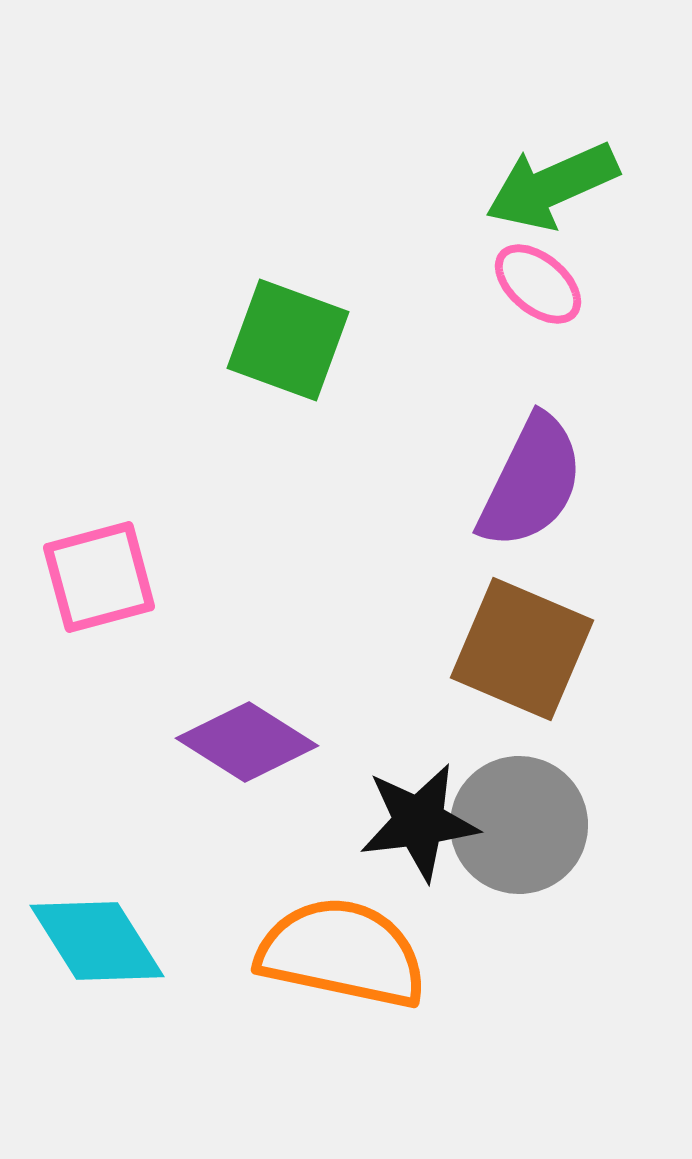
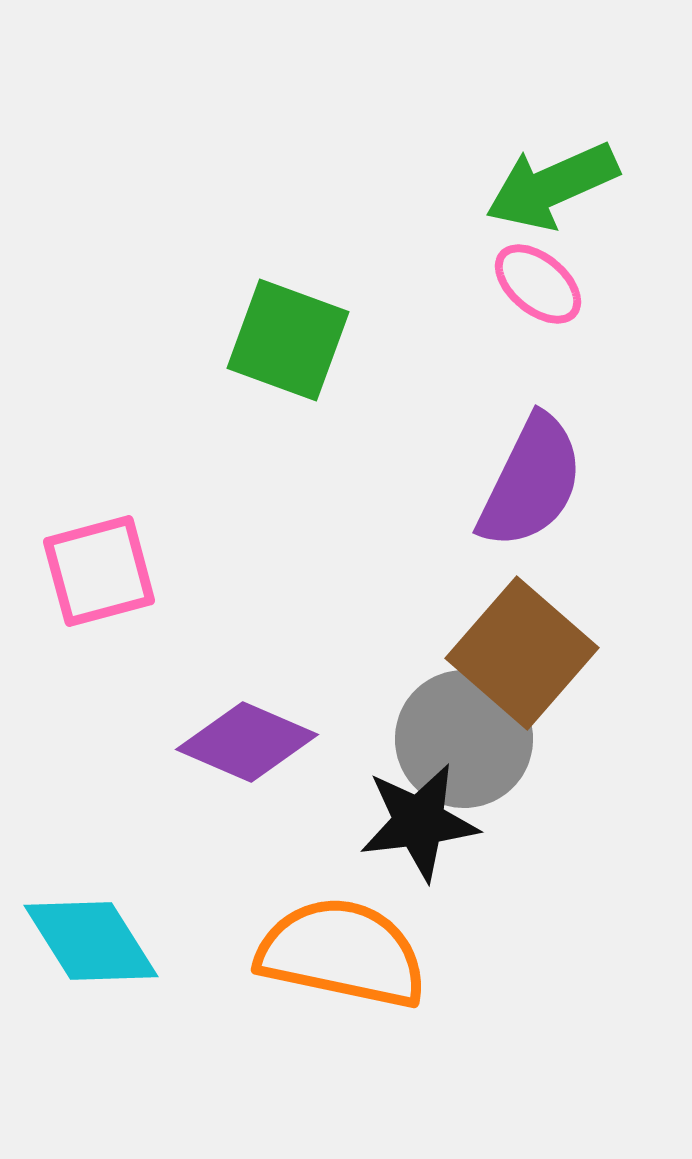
pink square: moved 6 px up
brown square: moved 4 px down; rotated 18 degrees clockwise
purple diamond: rotated 9 degrees counterclockwise
gray circle: moved 55 px left, 86 px up
cyan diamond: moved 6 px left
